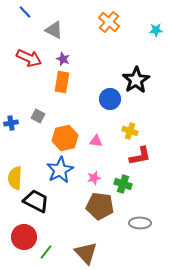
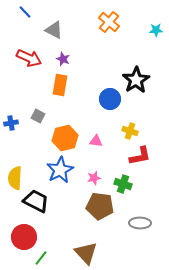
orange rectangle: moved 2 px left, 3 px down
green line: moved 5 px left, 6 px down
